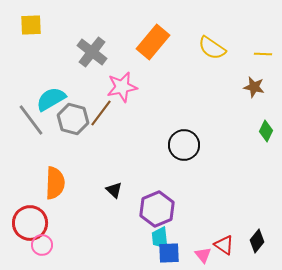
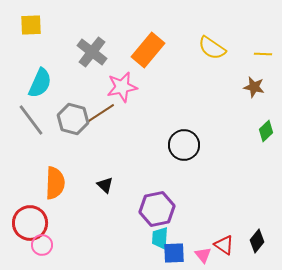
orange rectangle: moved 5 px left, 8 px down
cyan semicircle: moved 11 px left, 16 px up; rotated 144 degrees clockwise
brown line: rotated 20 degrees clockwise
green diamond: rotated 20 degrees clockwise
black triangle: moved 9 px left, 5 px up
purple hexagon: rotated 12 degrees clockwise
cyan trapezoid: rotated 10 degrees clockwise
blue square: moved 5 px right
